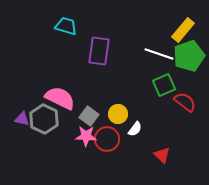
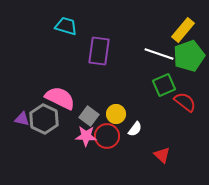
yellow circle: moved 2 px left
red circle: moved 3 px up
